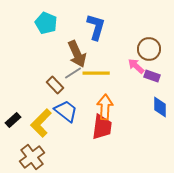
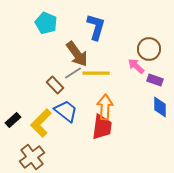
brown arrow: rotated 12 degrees counterclockwise
purple rectangle: moved 3 px right, 4 px down
